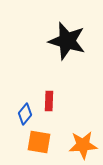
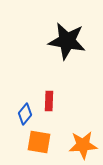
black star: rotated 6 degrees counterclockwise
